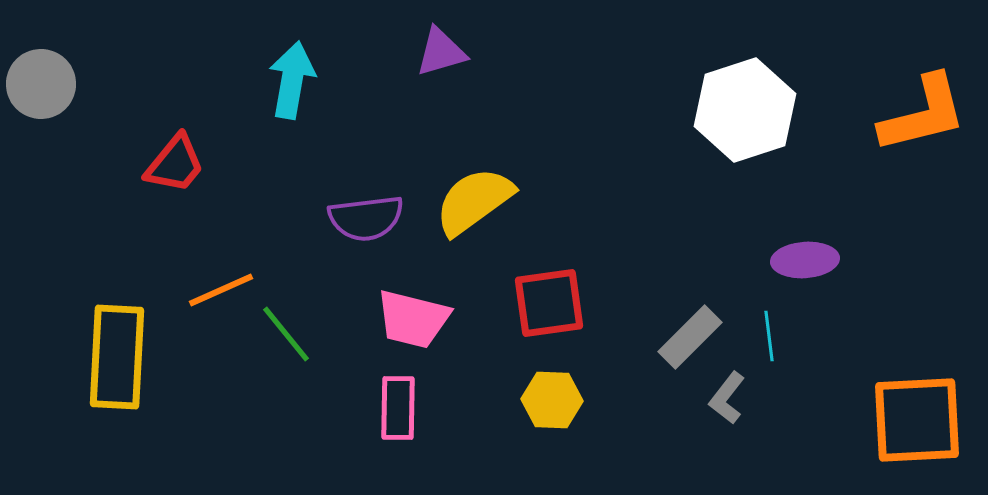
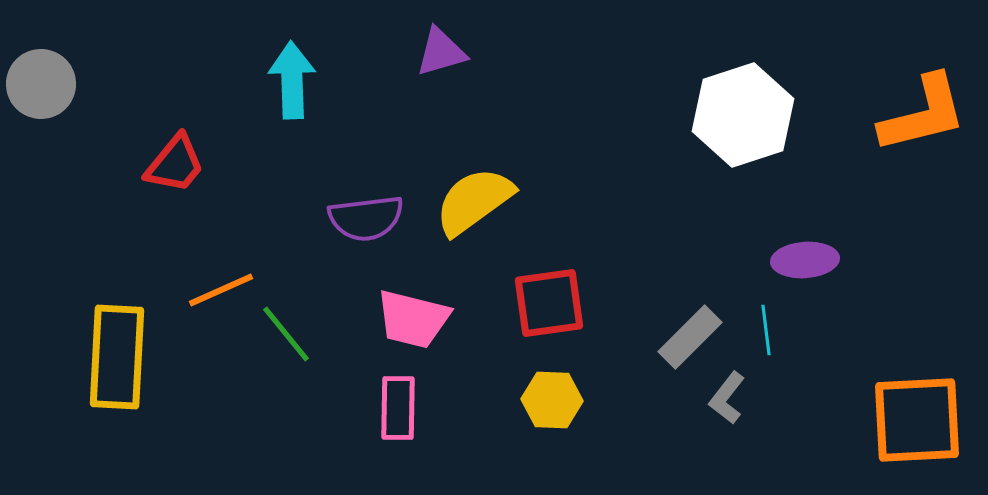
cyan arrow: rotated 12 degrees counterclockwise
white hexagon: moved 2 px left, 5 px down
cyan line: moved 3 px left, 6 px up
